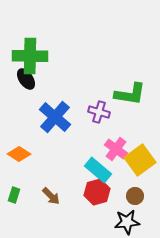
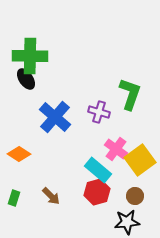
green L-shape: rotated 80 degrees counterclockwise
green rectangle: moved 3 px down
